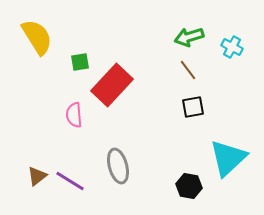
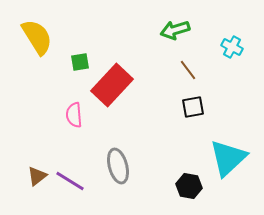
green arrow: moved 14 px left, 7 px up
